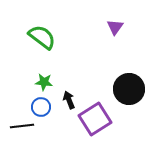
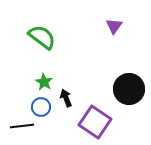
purple triangle: moved 1 px left, 1 px up
green star: rotated 24 degrees clockwise
black arrow: moved 3 px left, 2 px up
purple square: moved 3 px down; rotated 24 degrees counterclockwise
